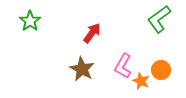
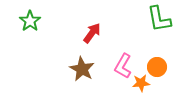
green L-shape: rotated 64 degrees counterclockwise
orange circle: moved 4 px left, 3 px up
orange star: moved 2 px down; rotated 30 degrees counterclockwise
